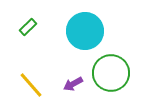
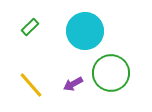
green rectangle: moved 2 px right
